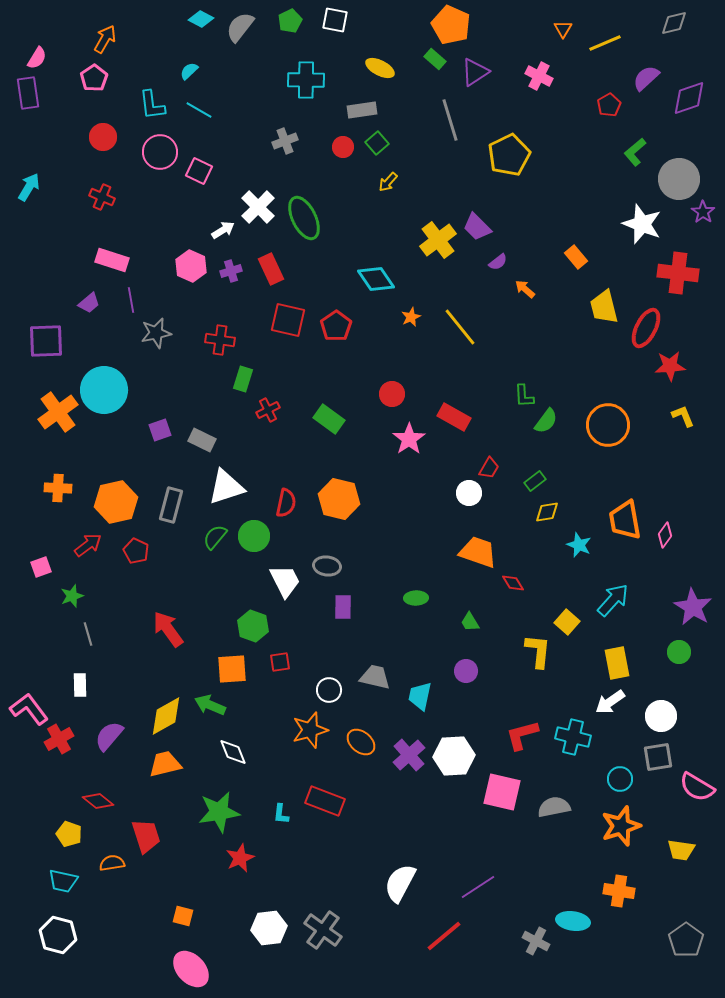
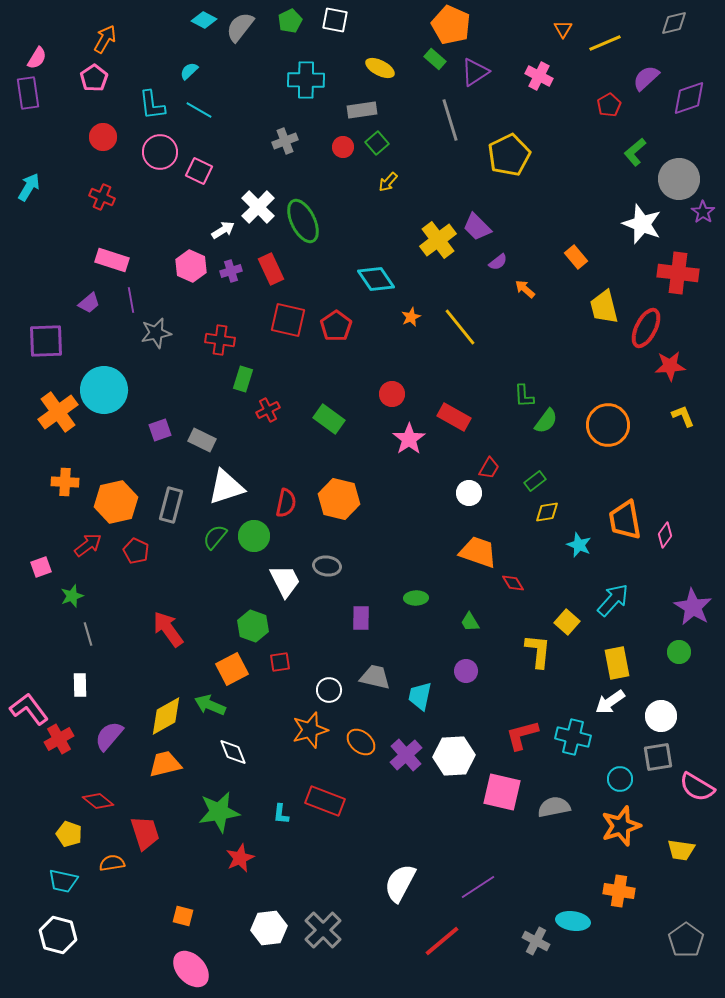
cyan diamond at (201, 19): moved 3 px right, 1 px down
green ellipse at (304, 218): moved 1 px left, 3 px down
orange cross at (58, 488): moved 7 px right, 6 px up
purple rectangle at (343, 607): moved 18 px right, 11 px down
orange square at (232, 669): rotated 24 degrees counterclockwise
purple cross at (409, 755): moved 3 px left
red trapezoid at (146, 836): moved 1 px left, 3 px up
gray cross at (323, 930): rotated 9 degrees clockwise
red line at (444, 936): moved 2 px left, 5 px down
